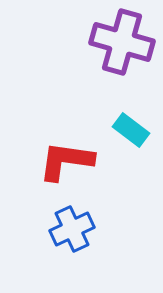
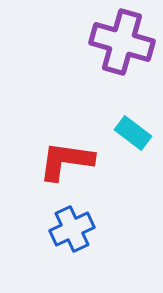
cyan rectangle: moved 2 px right, 3 px down
